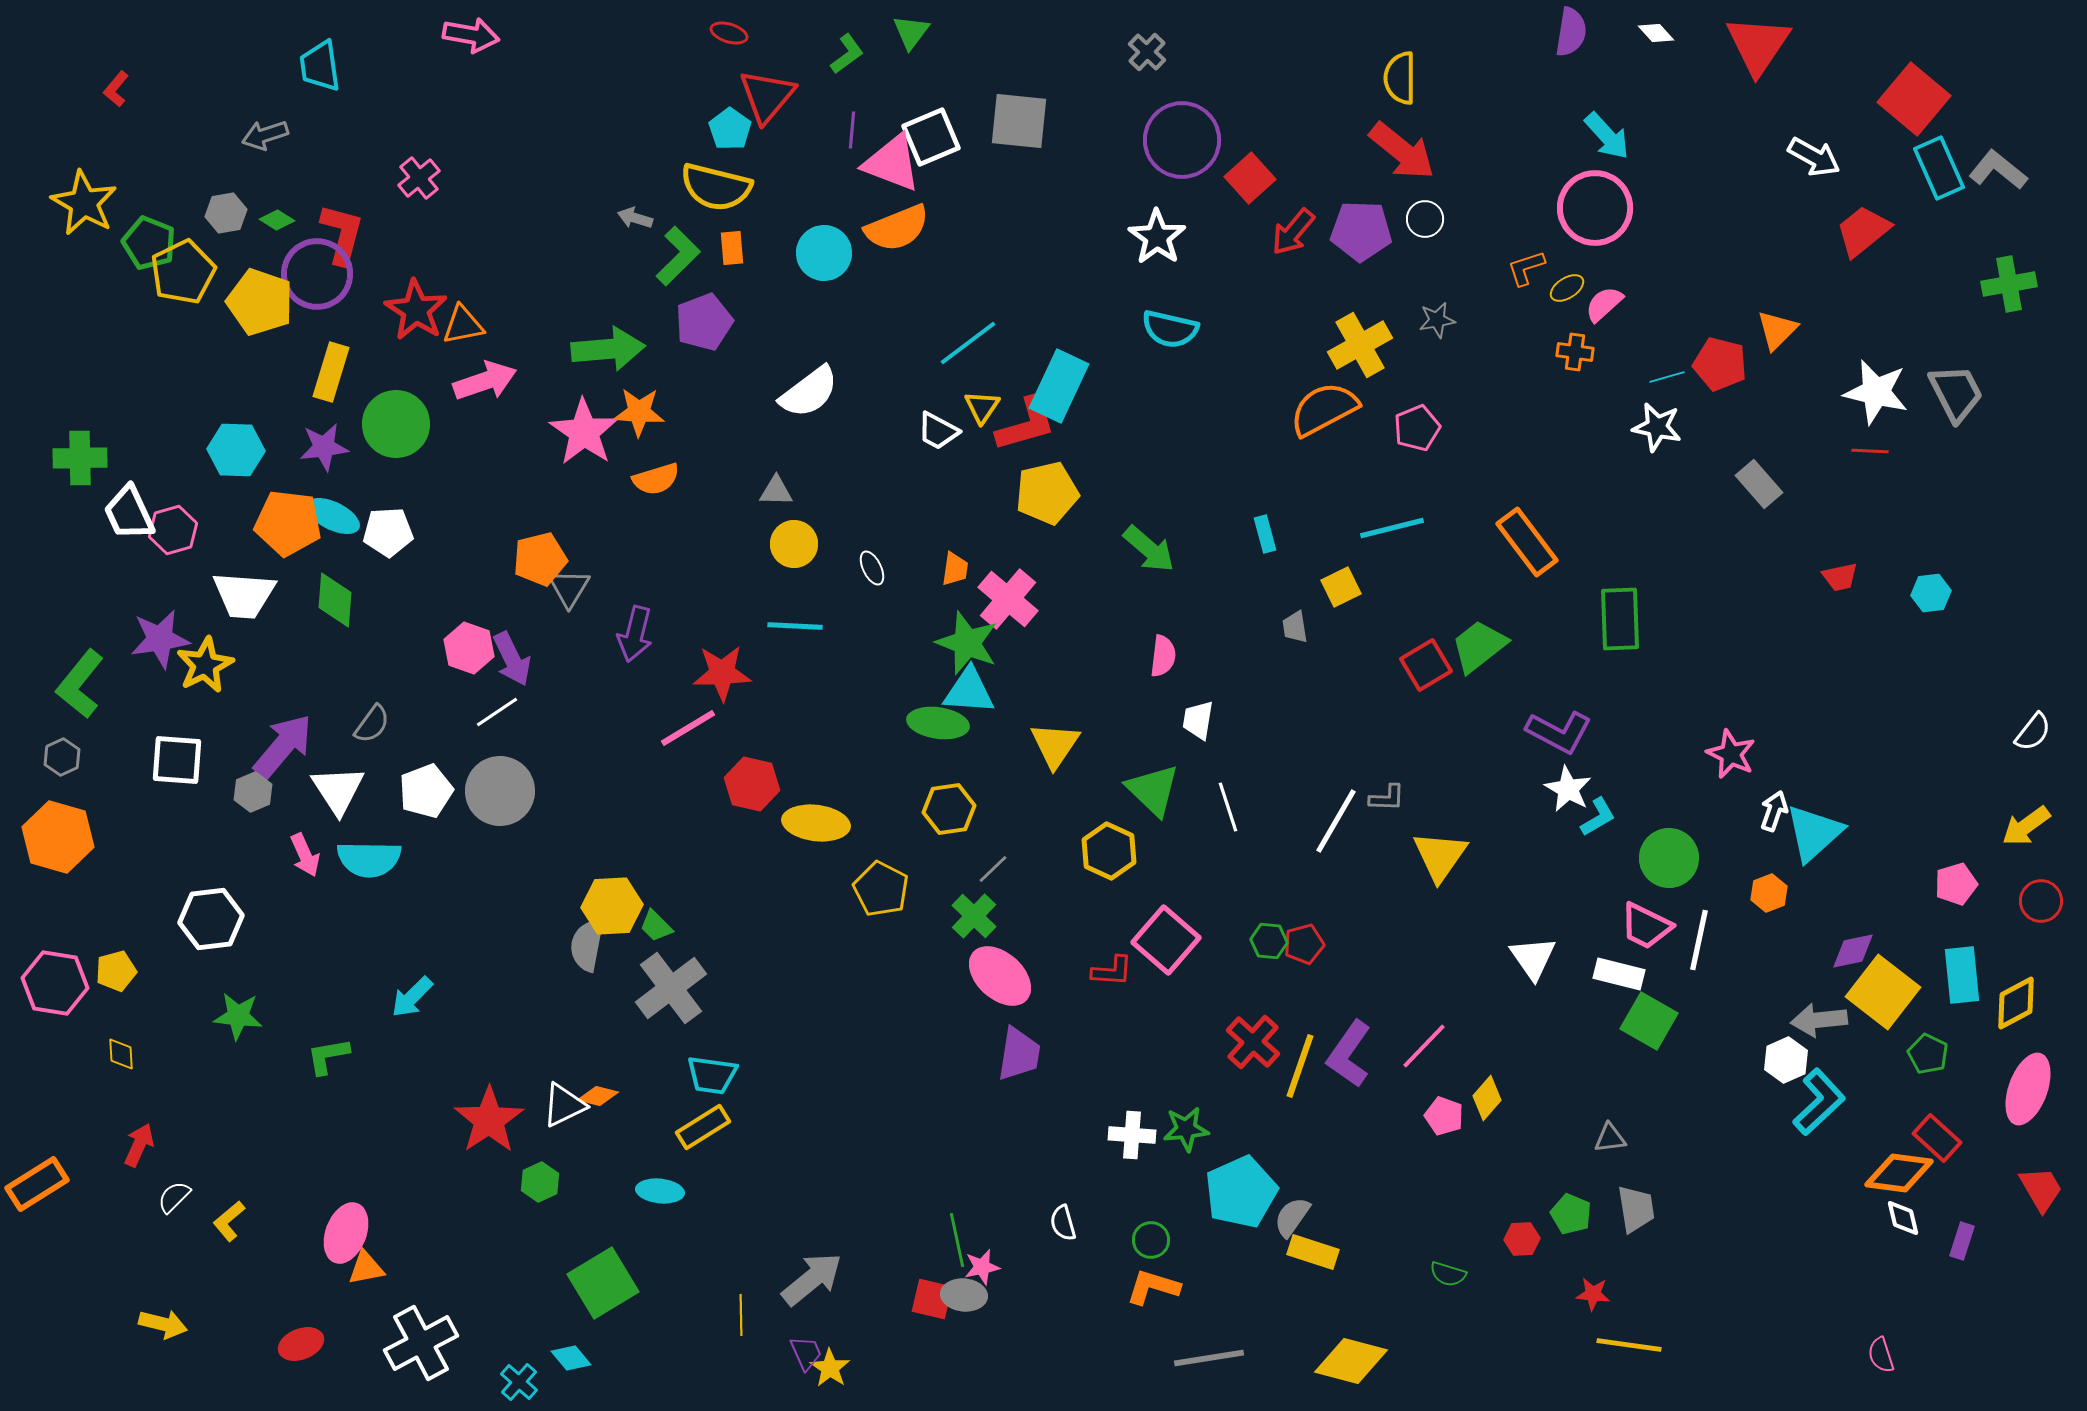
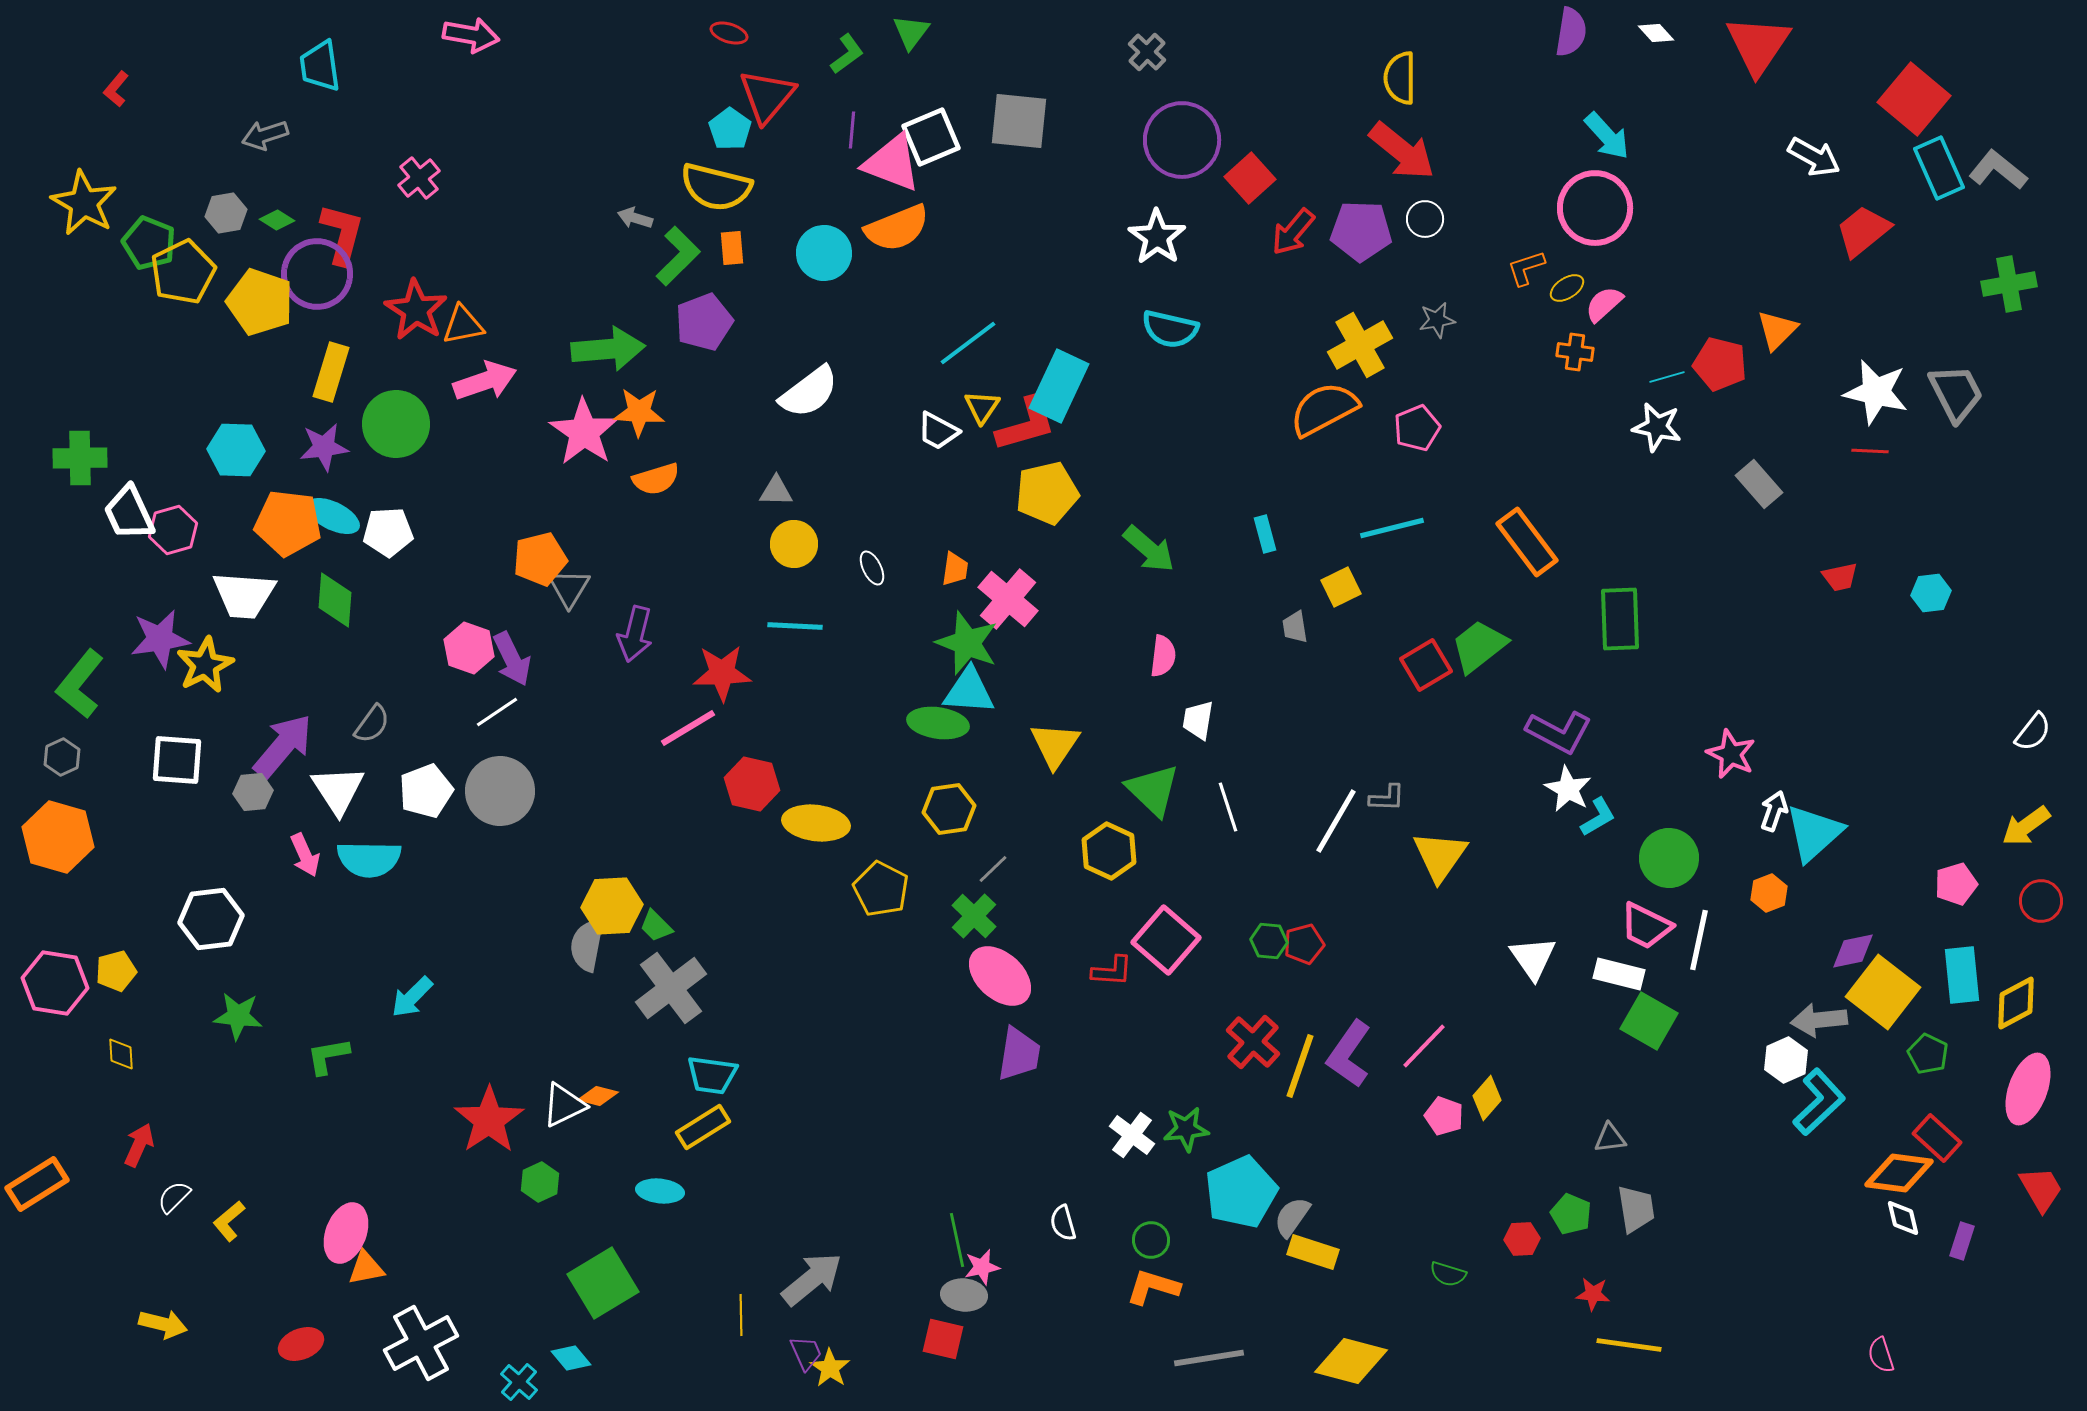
gray hexagon at (253, 792): rotated 18 degrees clockwise
white cross at (1132, 1135): rotated 33 degrees clockwise
red square at (932, 1299): moved 11 px right, 40 px down
